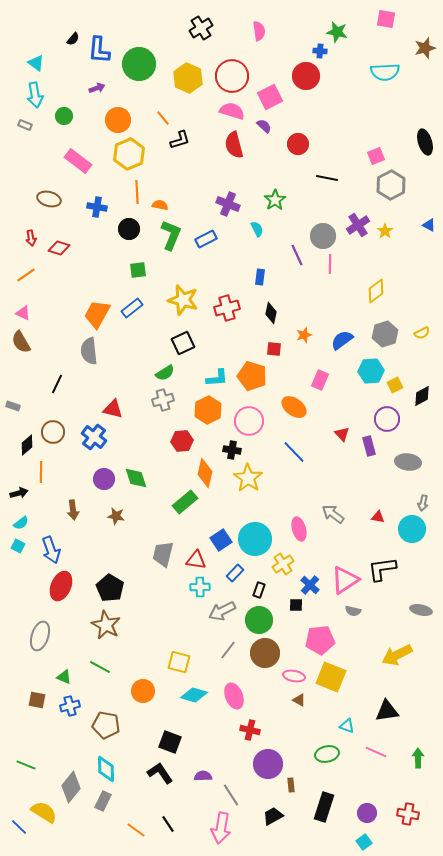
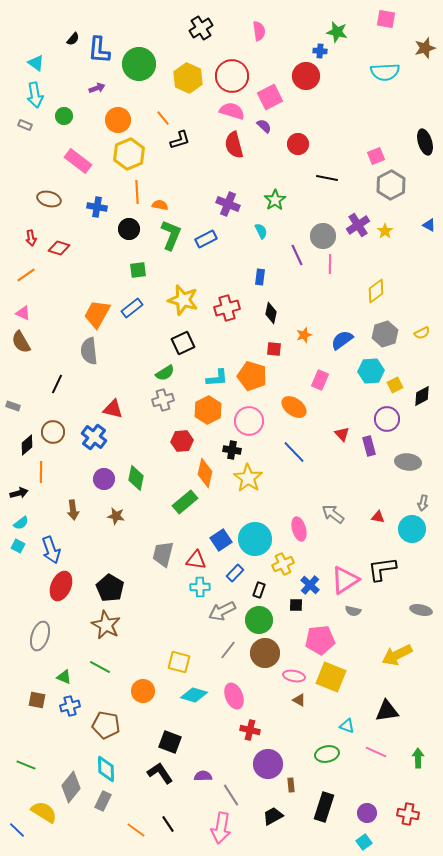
cyan semicircle at (257, 229): moved 4 px right, 2 px down
green diamond at (136, 478): rotated 30 degrees clockwise
yellow cross at (283, 564): rotated 10 degrees clockwise
blue line at (19, 827): moved 2 px left, 3 px down
